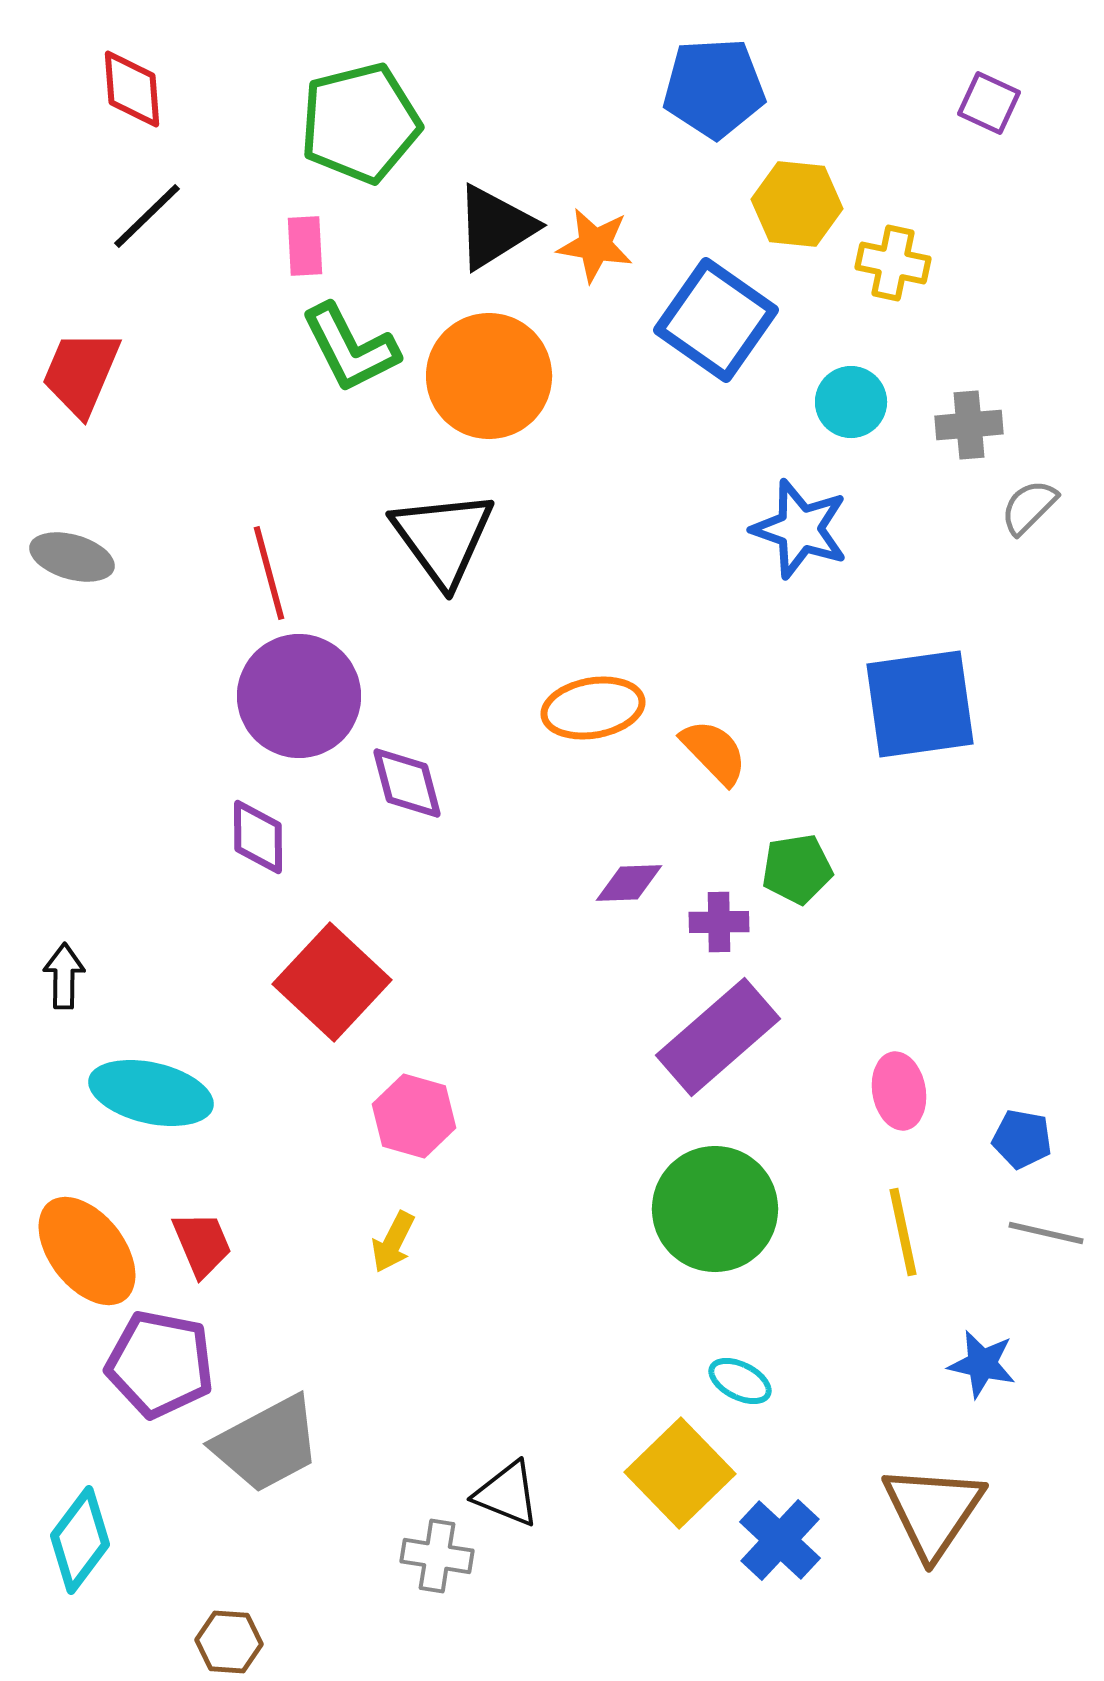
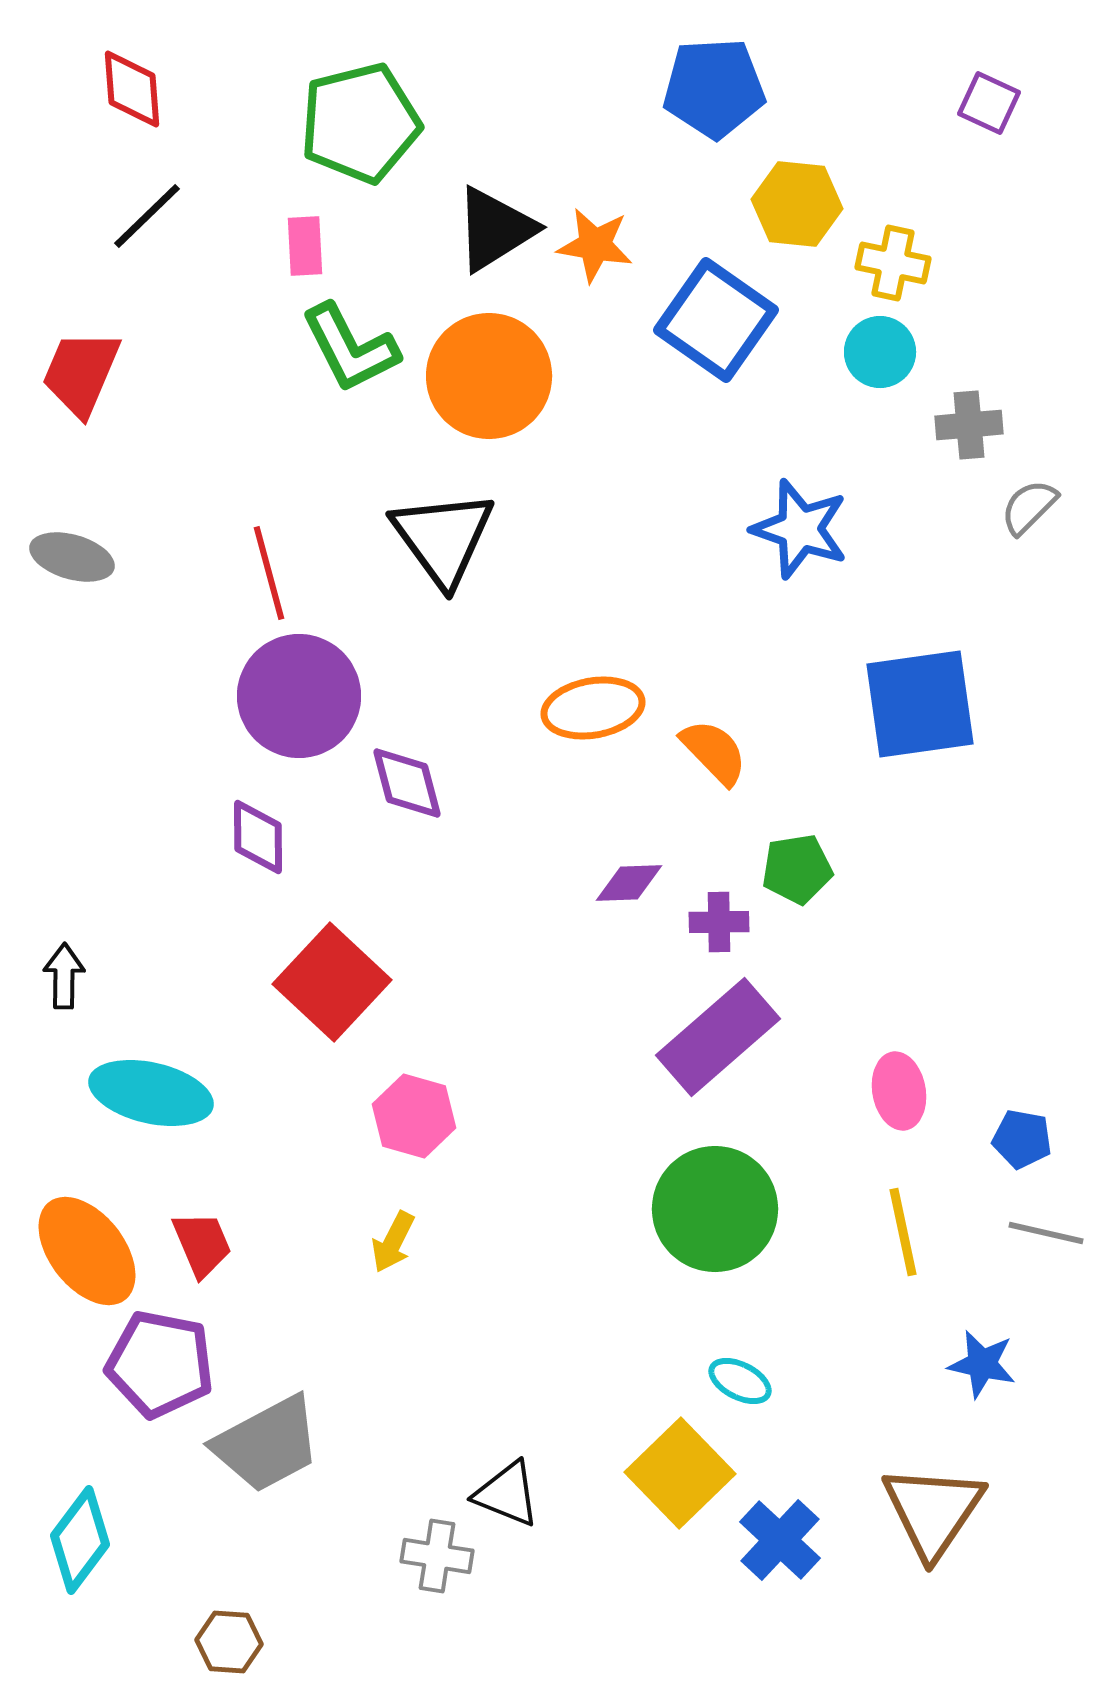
black triangle at (495, 227): moved 2 px down
cyan circle at (851, 402): moved 29 px right, 50 px up
